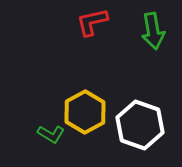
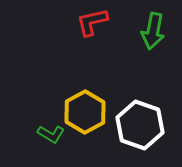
green arrow: rotated 21 degrees clockwise
